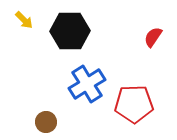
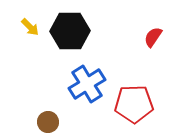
yellow arrow: moved 6 px right, 7 px down
brown circle: moved 2 px right
